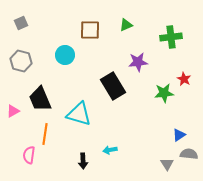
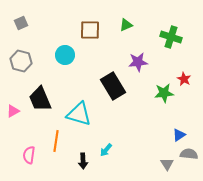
green cross: rotated 25 degrees clockwise
orange line: moved 11 px right, 7 px down
cyan arrow: moved 4 px left; rotated 40 degrees counterclockwise
